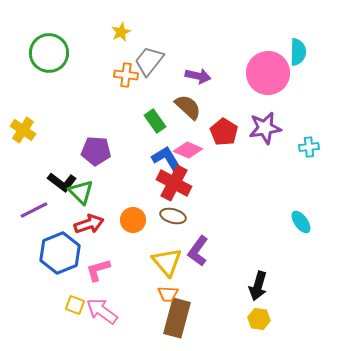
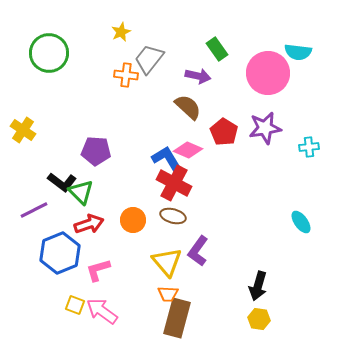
cyan semicircle: rotated 96 degrees clockwise
gray trapezoid: moved 2 px up
green rectangle: moved 62 px right, 72 px up
